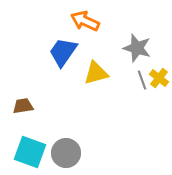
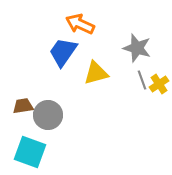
orange arrow: moved 5 px left, 3 px down
yellow cross: moved 6 px down; rotated 18 degrees clockwise
gray circle: moved 18 px left, 38 px up
